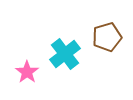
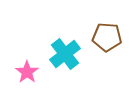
brown pentagon: rotated 20 degrees clockwise
